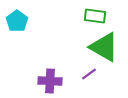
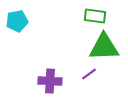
cyan pentagon: rotated 25 degrees clockwise
green triangle: rotated 32 degrees counterclockwise
